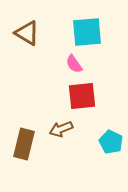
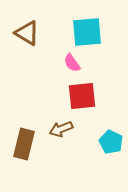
pink semicircle: moved 2 px left, 1 px up
